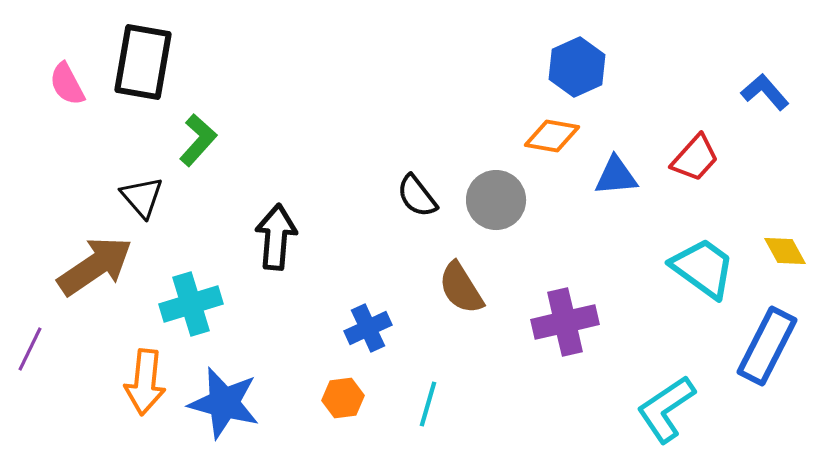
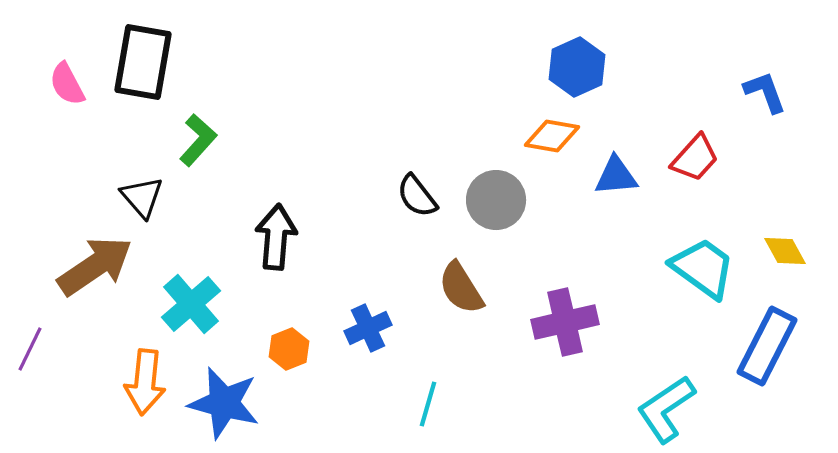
blue L-shape: rotated 21 degrees clockwise
cyan cross: rotated 24 degrees counterclockwise
orange hexagon: moved 54 px left, 49 px up; rotated 15 degrees counterclockwise
